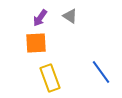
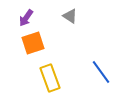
purple arrow: moved 14 px left
orange square: moved 3 px left; rotated 15 degrees counterclockwise
